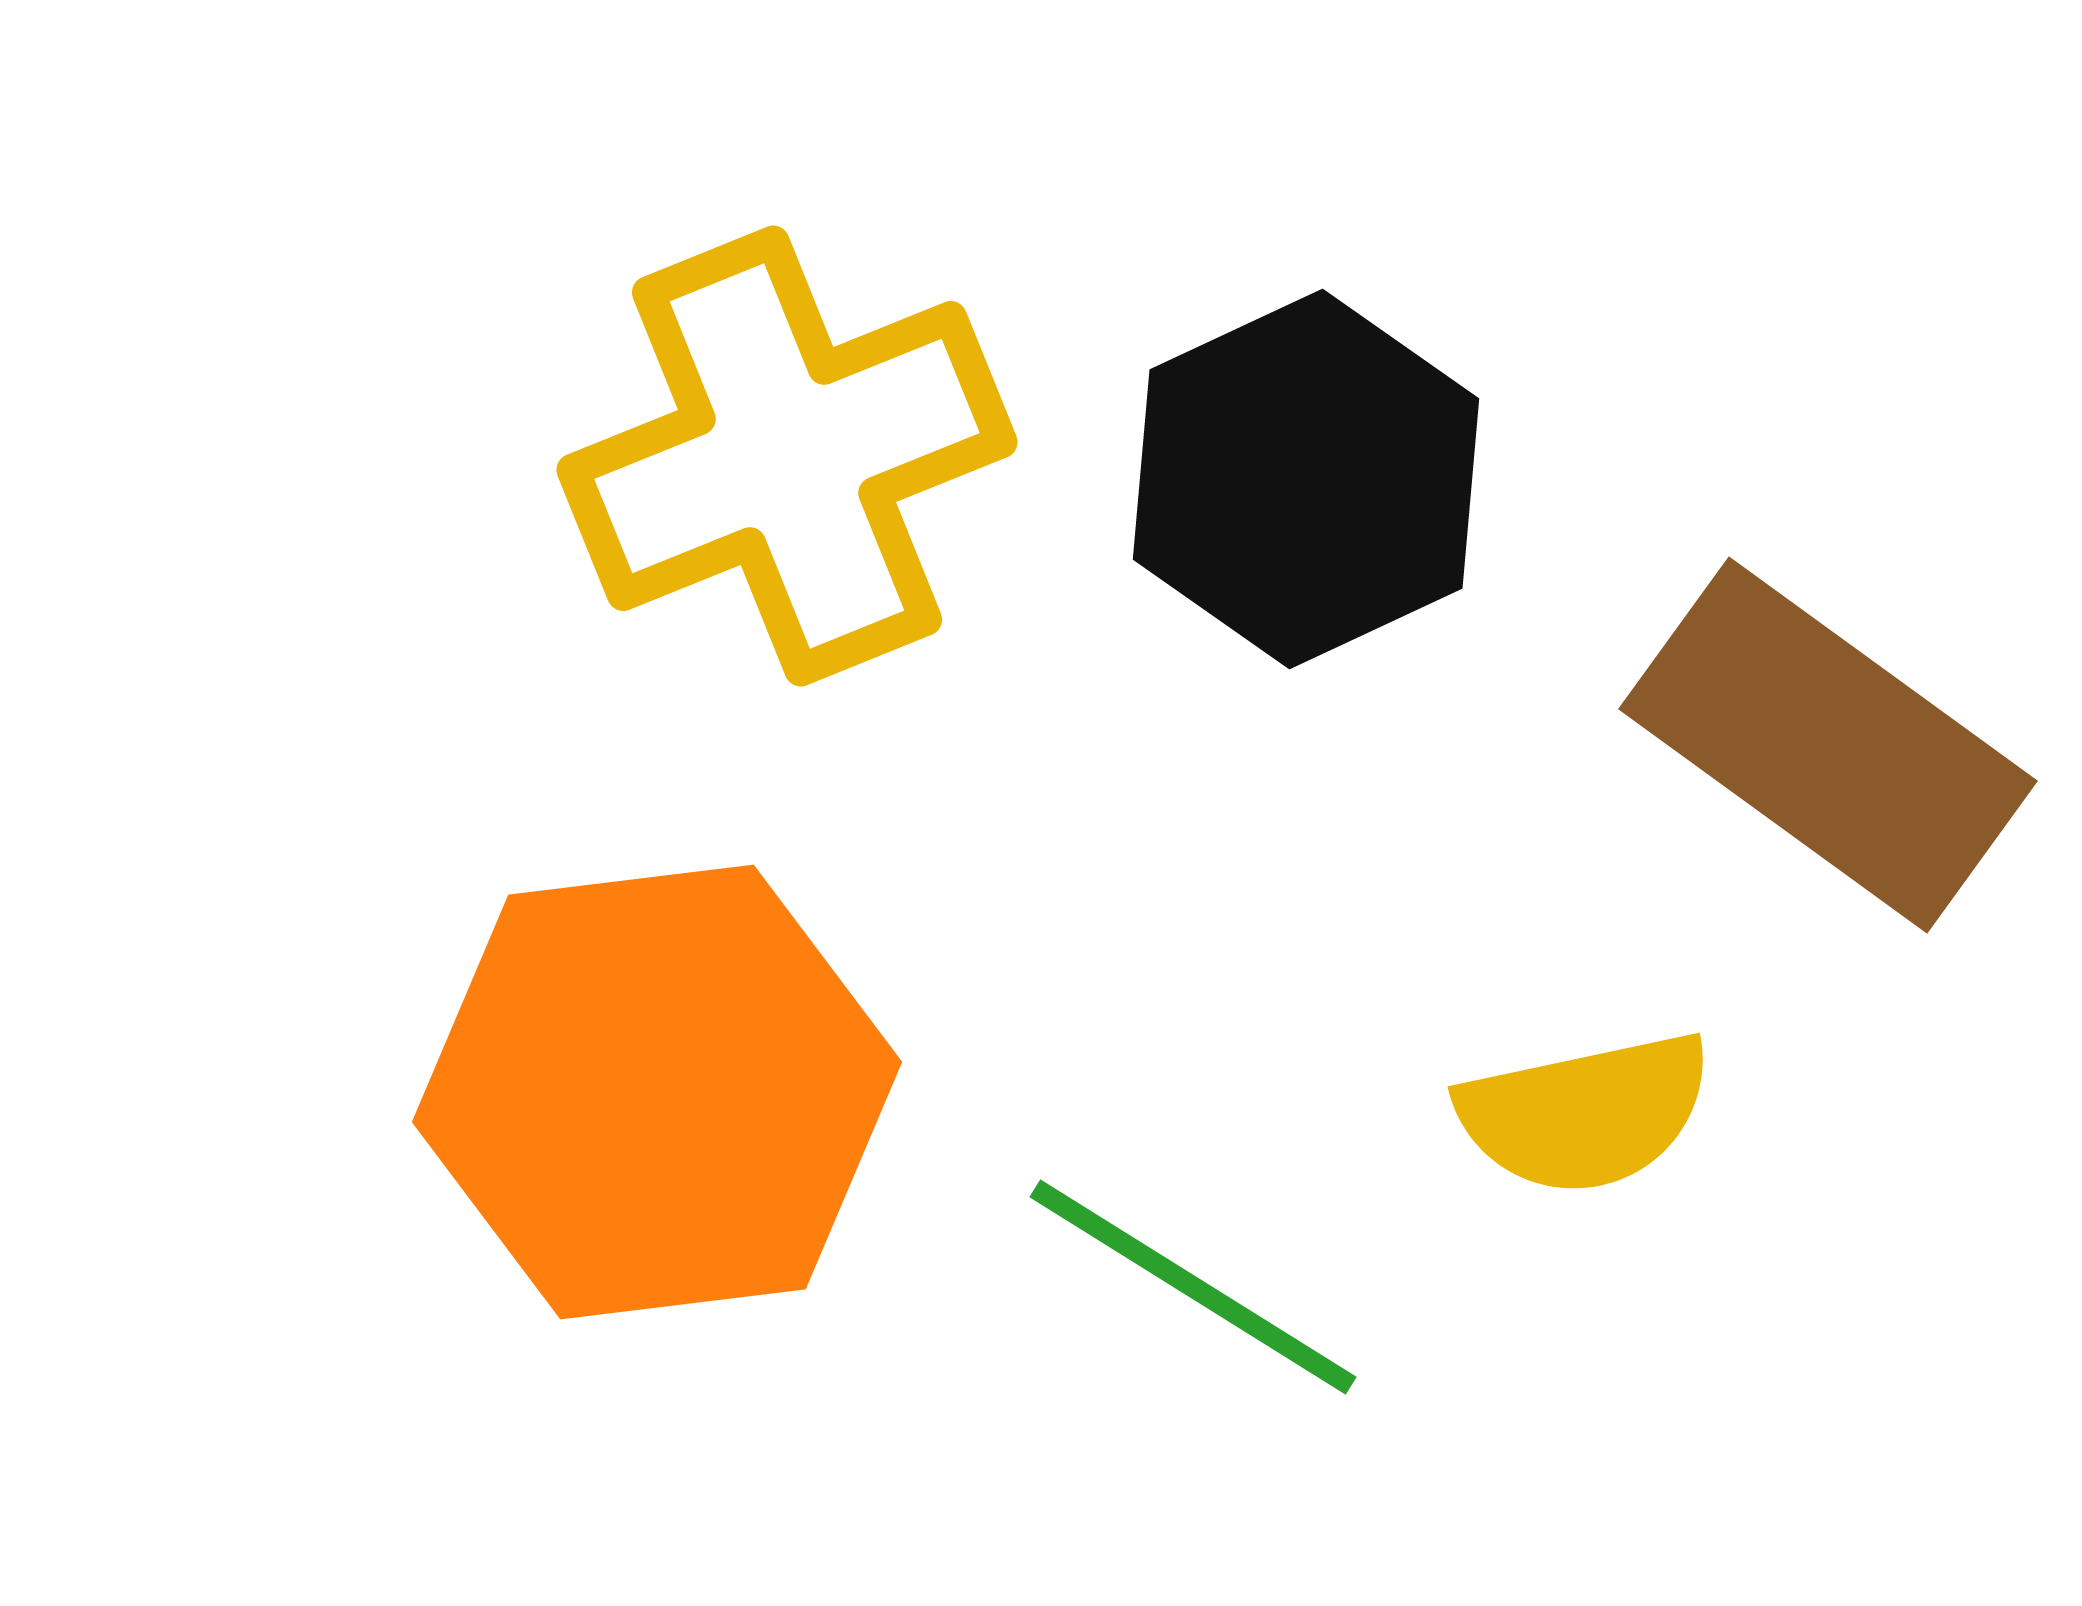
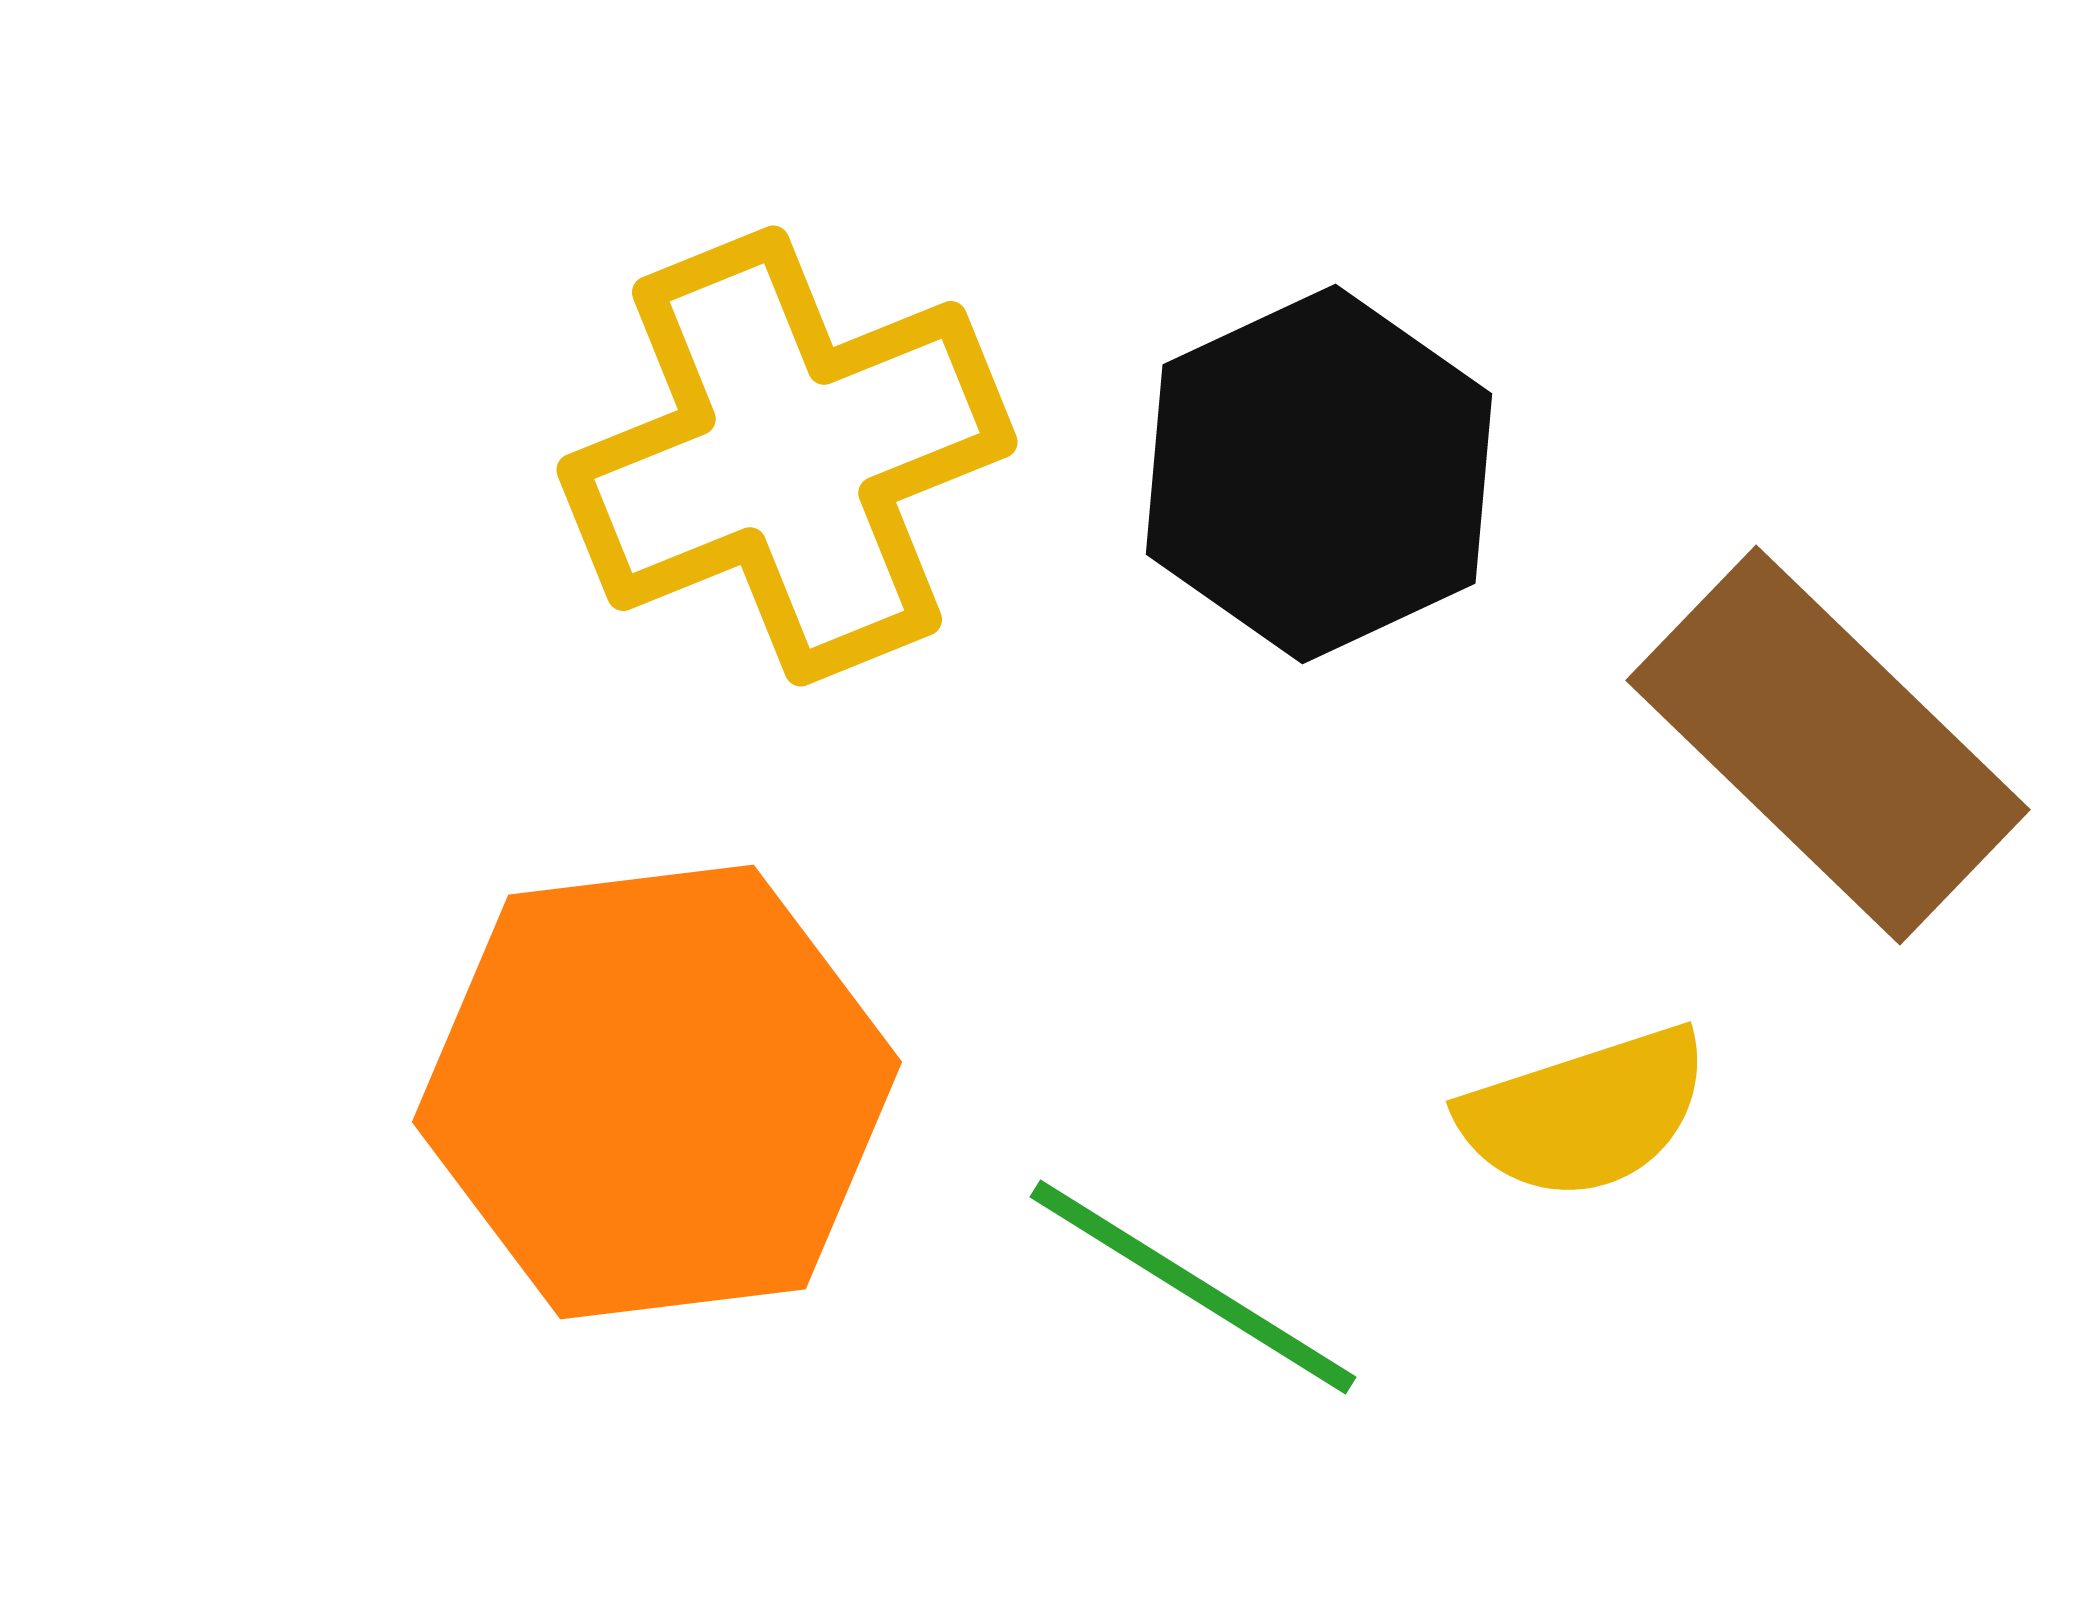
black hexagon: moved 13 px right, 5 px up
brown rectangle: rotated 8 degrees clockwise
yellow semicircle: rotated 6 degrees counterclockwise
